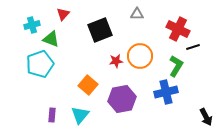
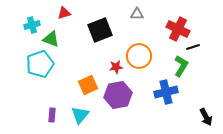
red triangle: moved 1 px right, 1 px up; rotated 32 degrees clockwise
orange circle: moved 1 px left
red star: moved 6 px down
green L-shape: moved 5 px right
orange square: rotated 24 degrees clockwise
purple hexagon: moved 4 px left, 4 px up
